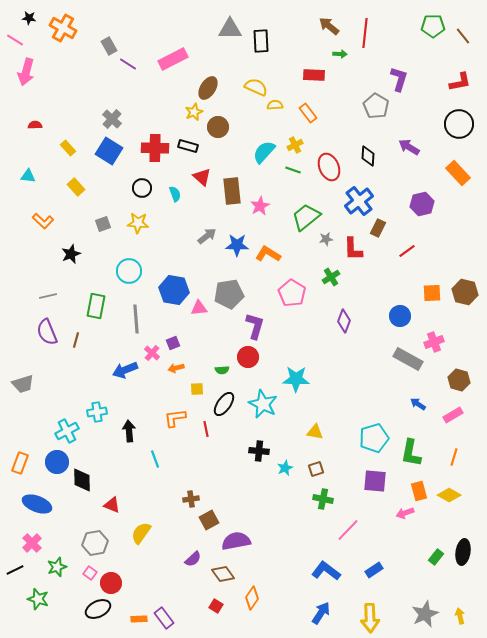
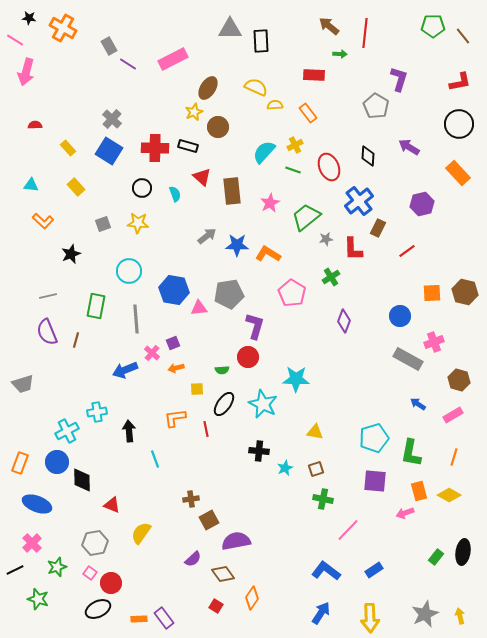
cyan triangle at (28, 176): moved 3 px right, 9 px down
pink star at (260, 206): moved 10 px right, 3 px up
